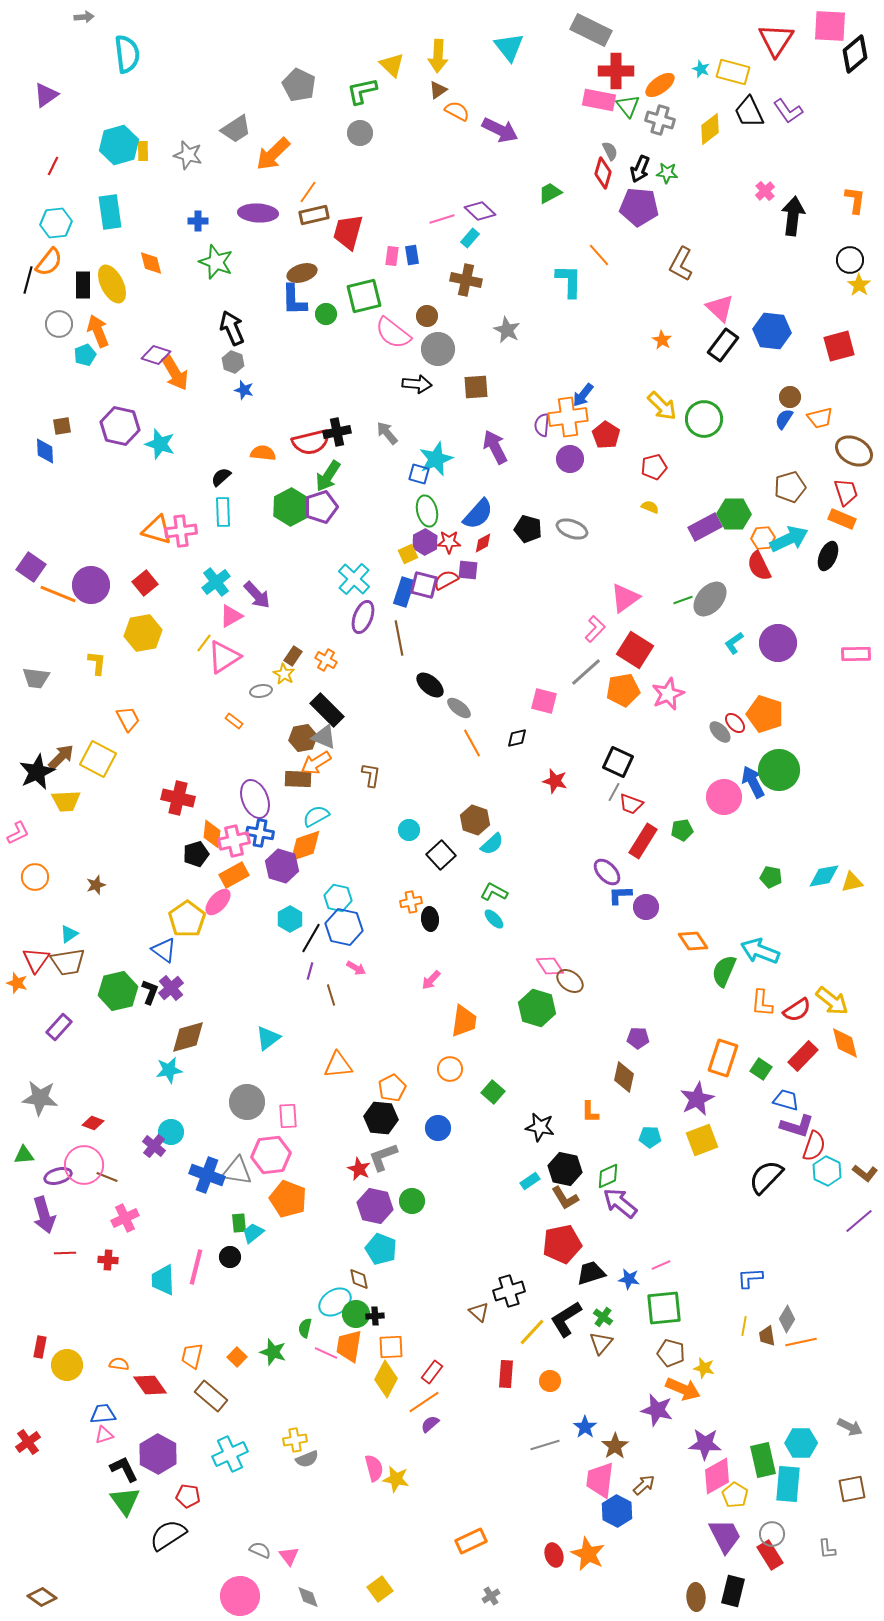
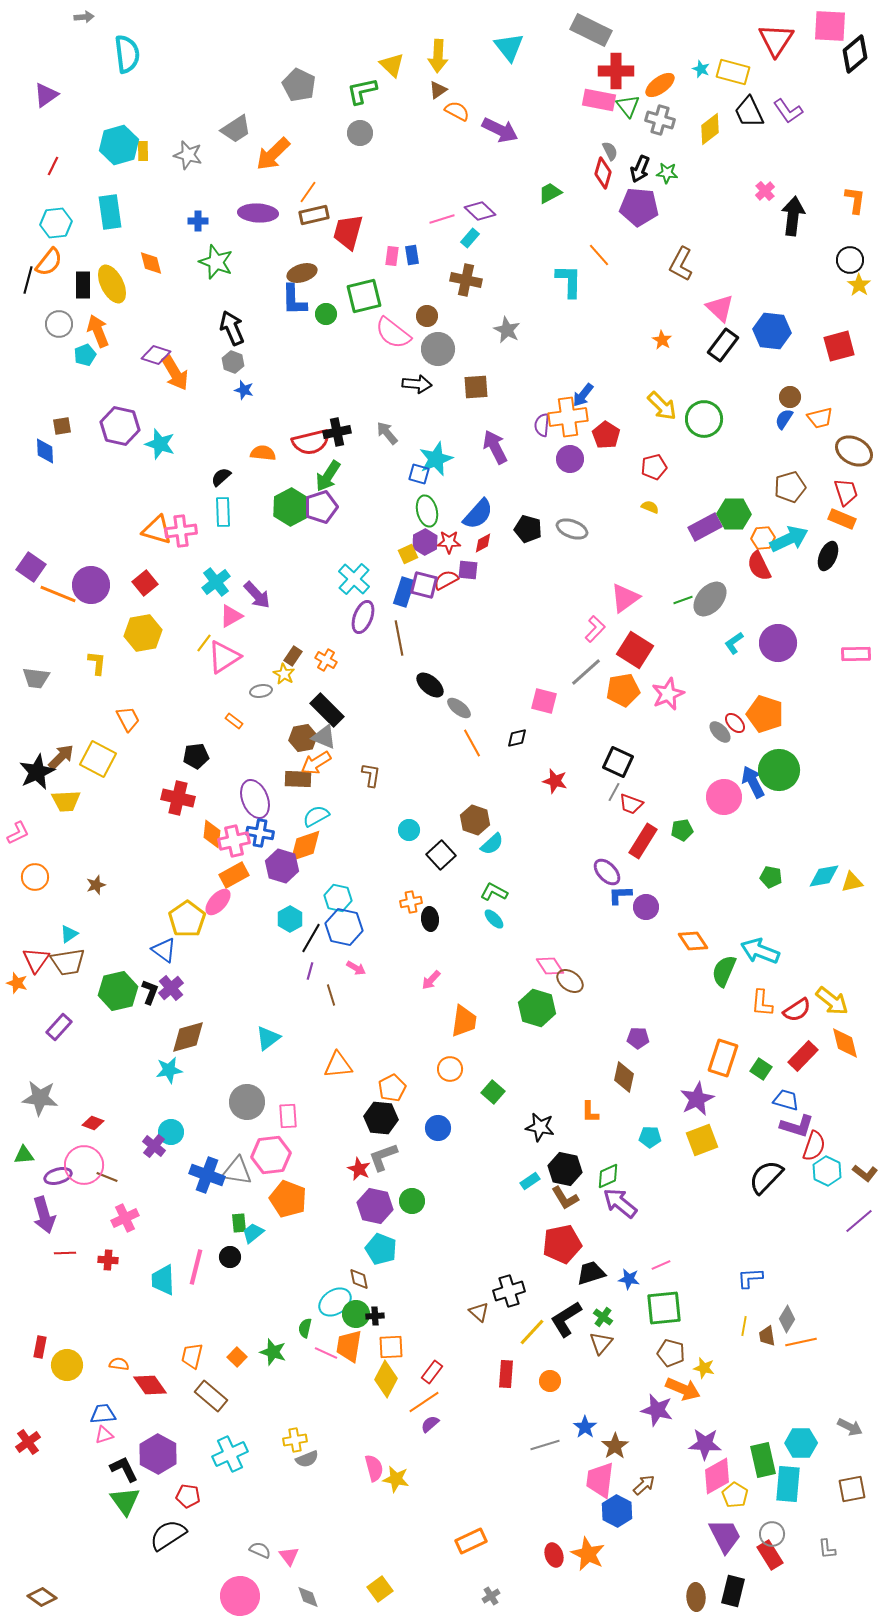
black pentagon at (196, 854): moved 98 px up; rotated 10 degrees clockwise
